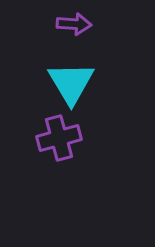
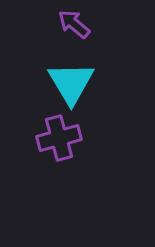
purple arrow: rotated 144 degrees counterclockwise
